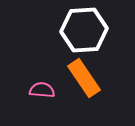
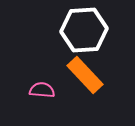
orange rectangle: moved 1 px right, 3 px up; rotated 9 degrees counterclockwise
